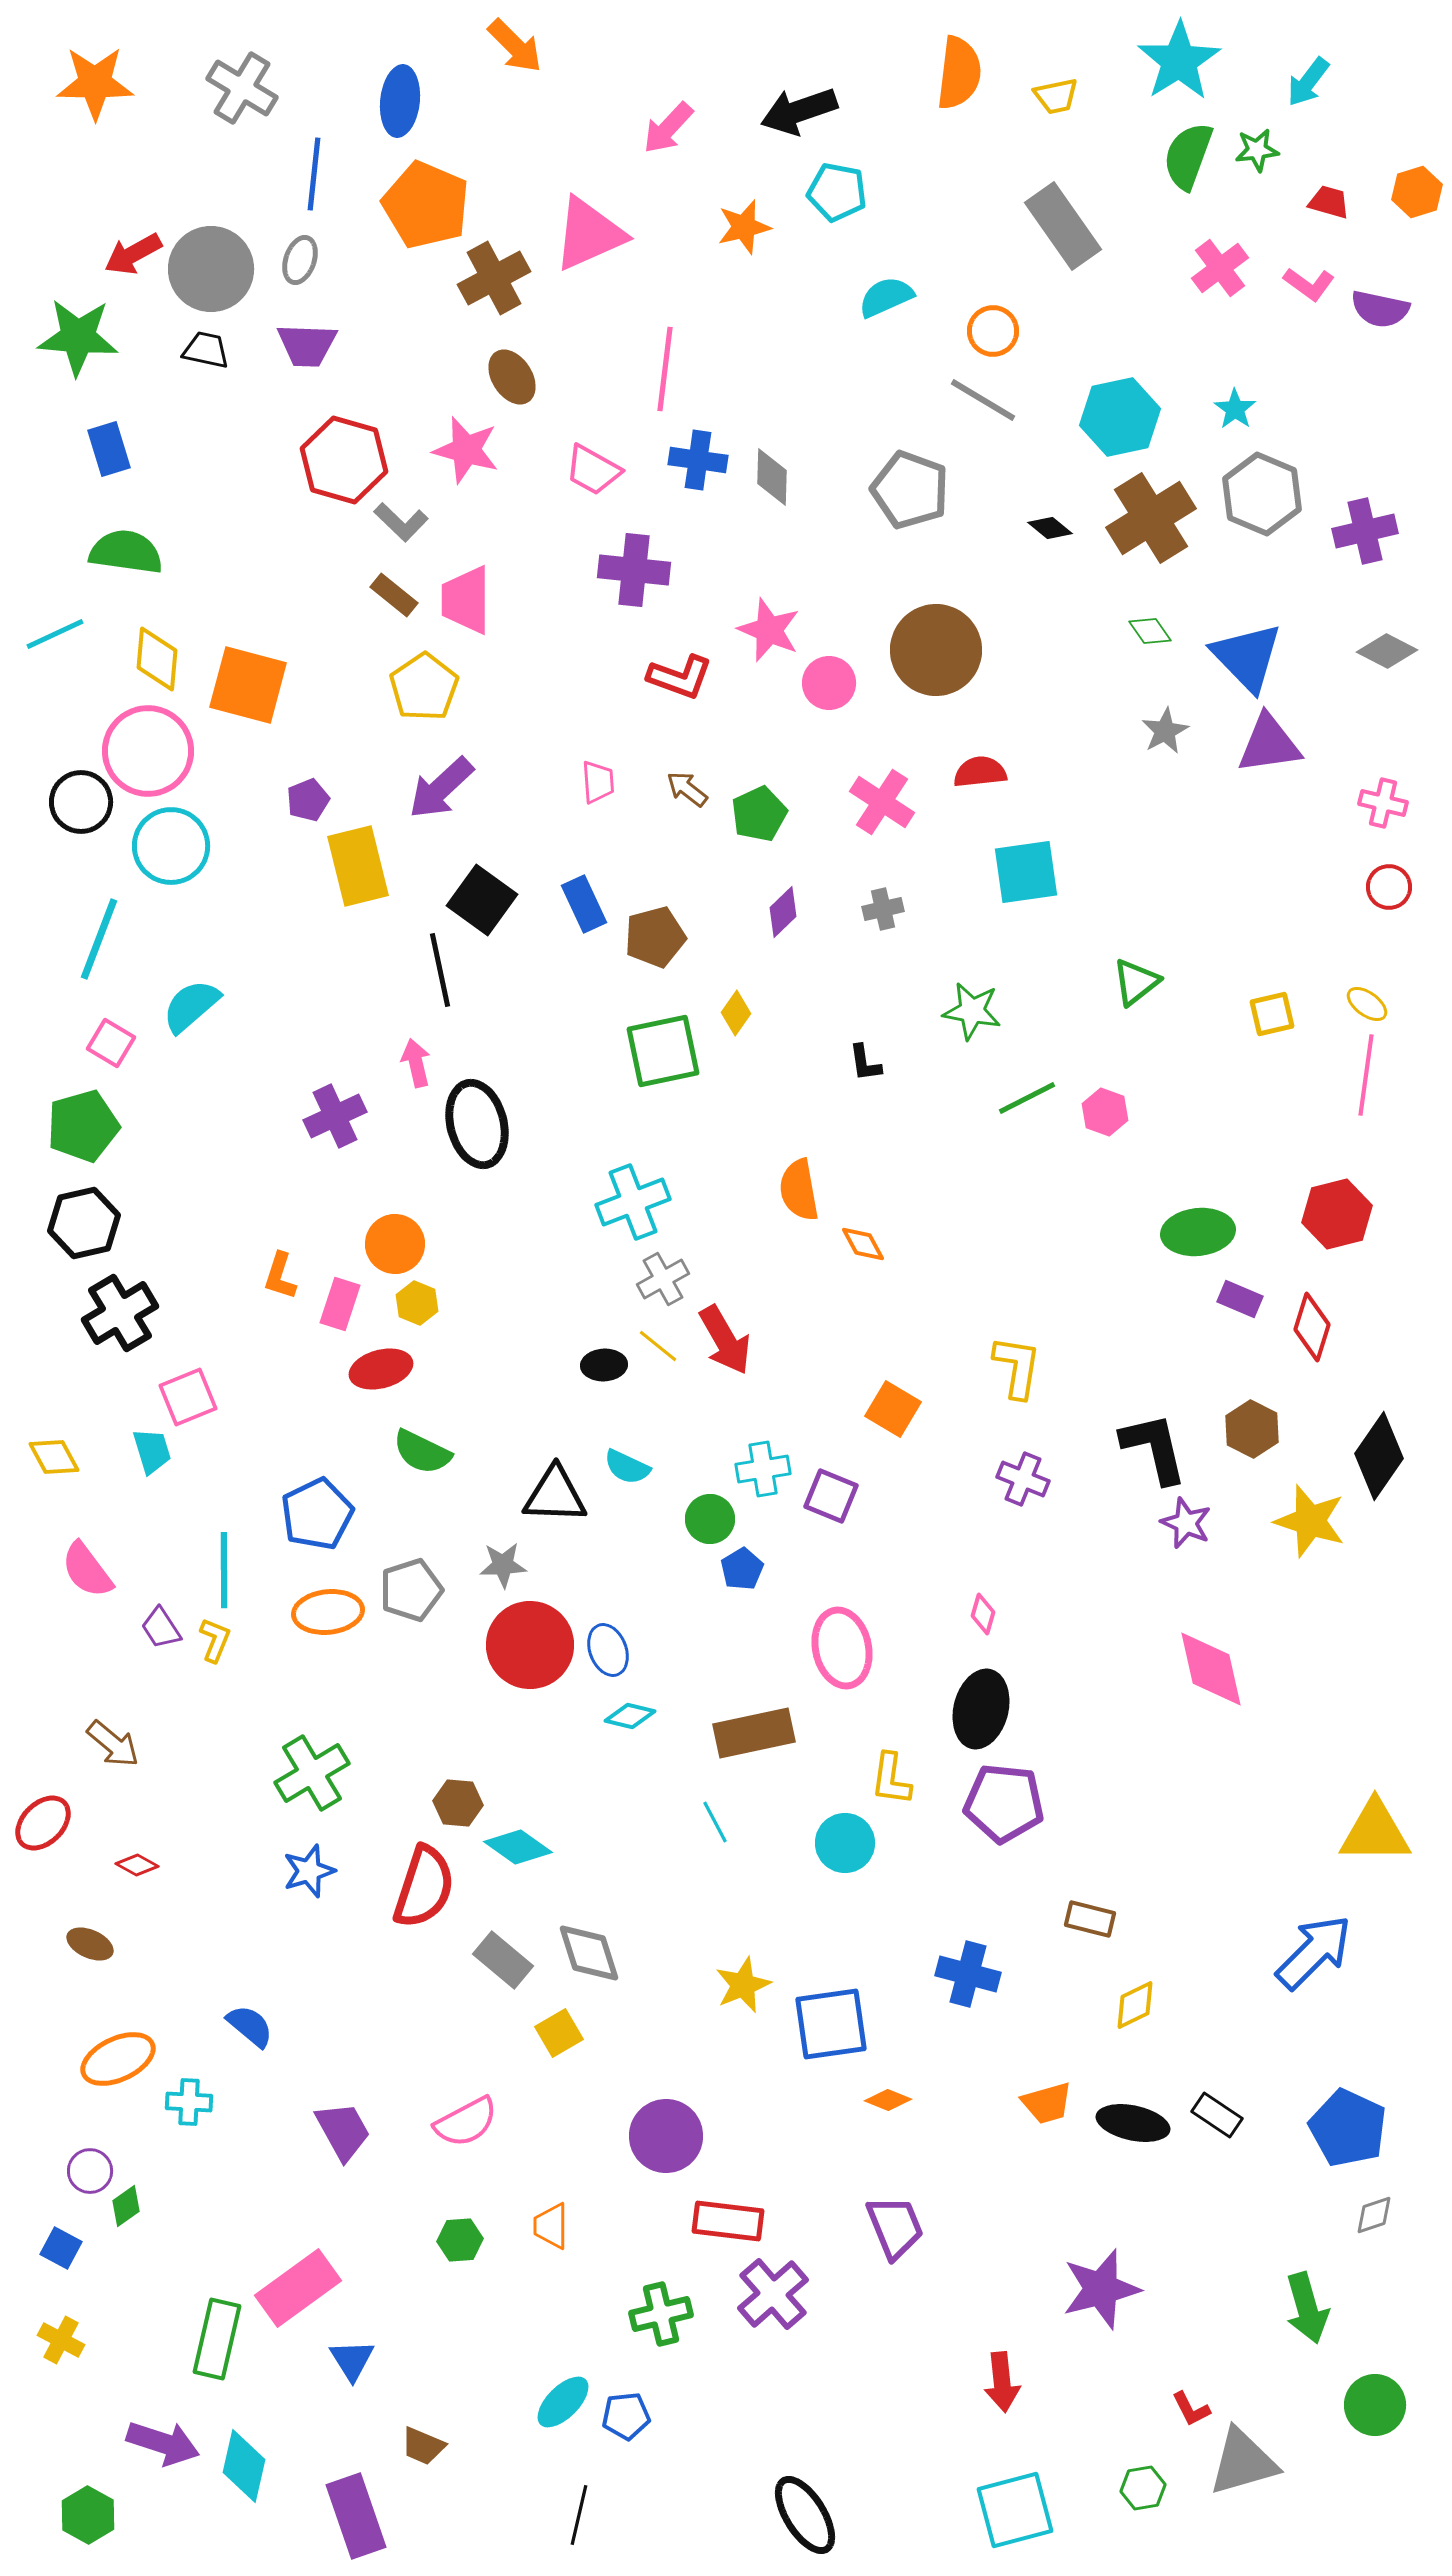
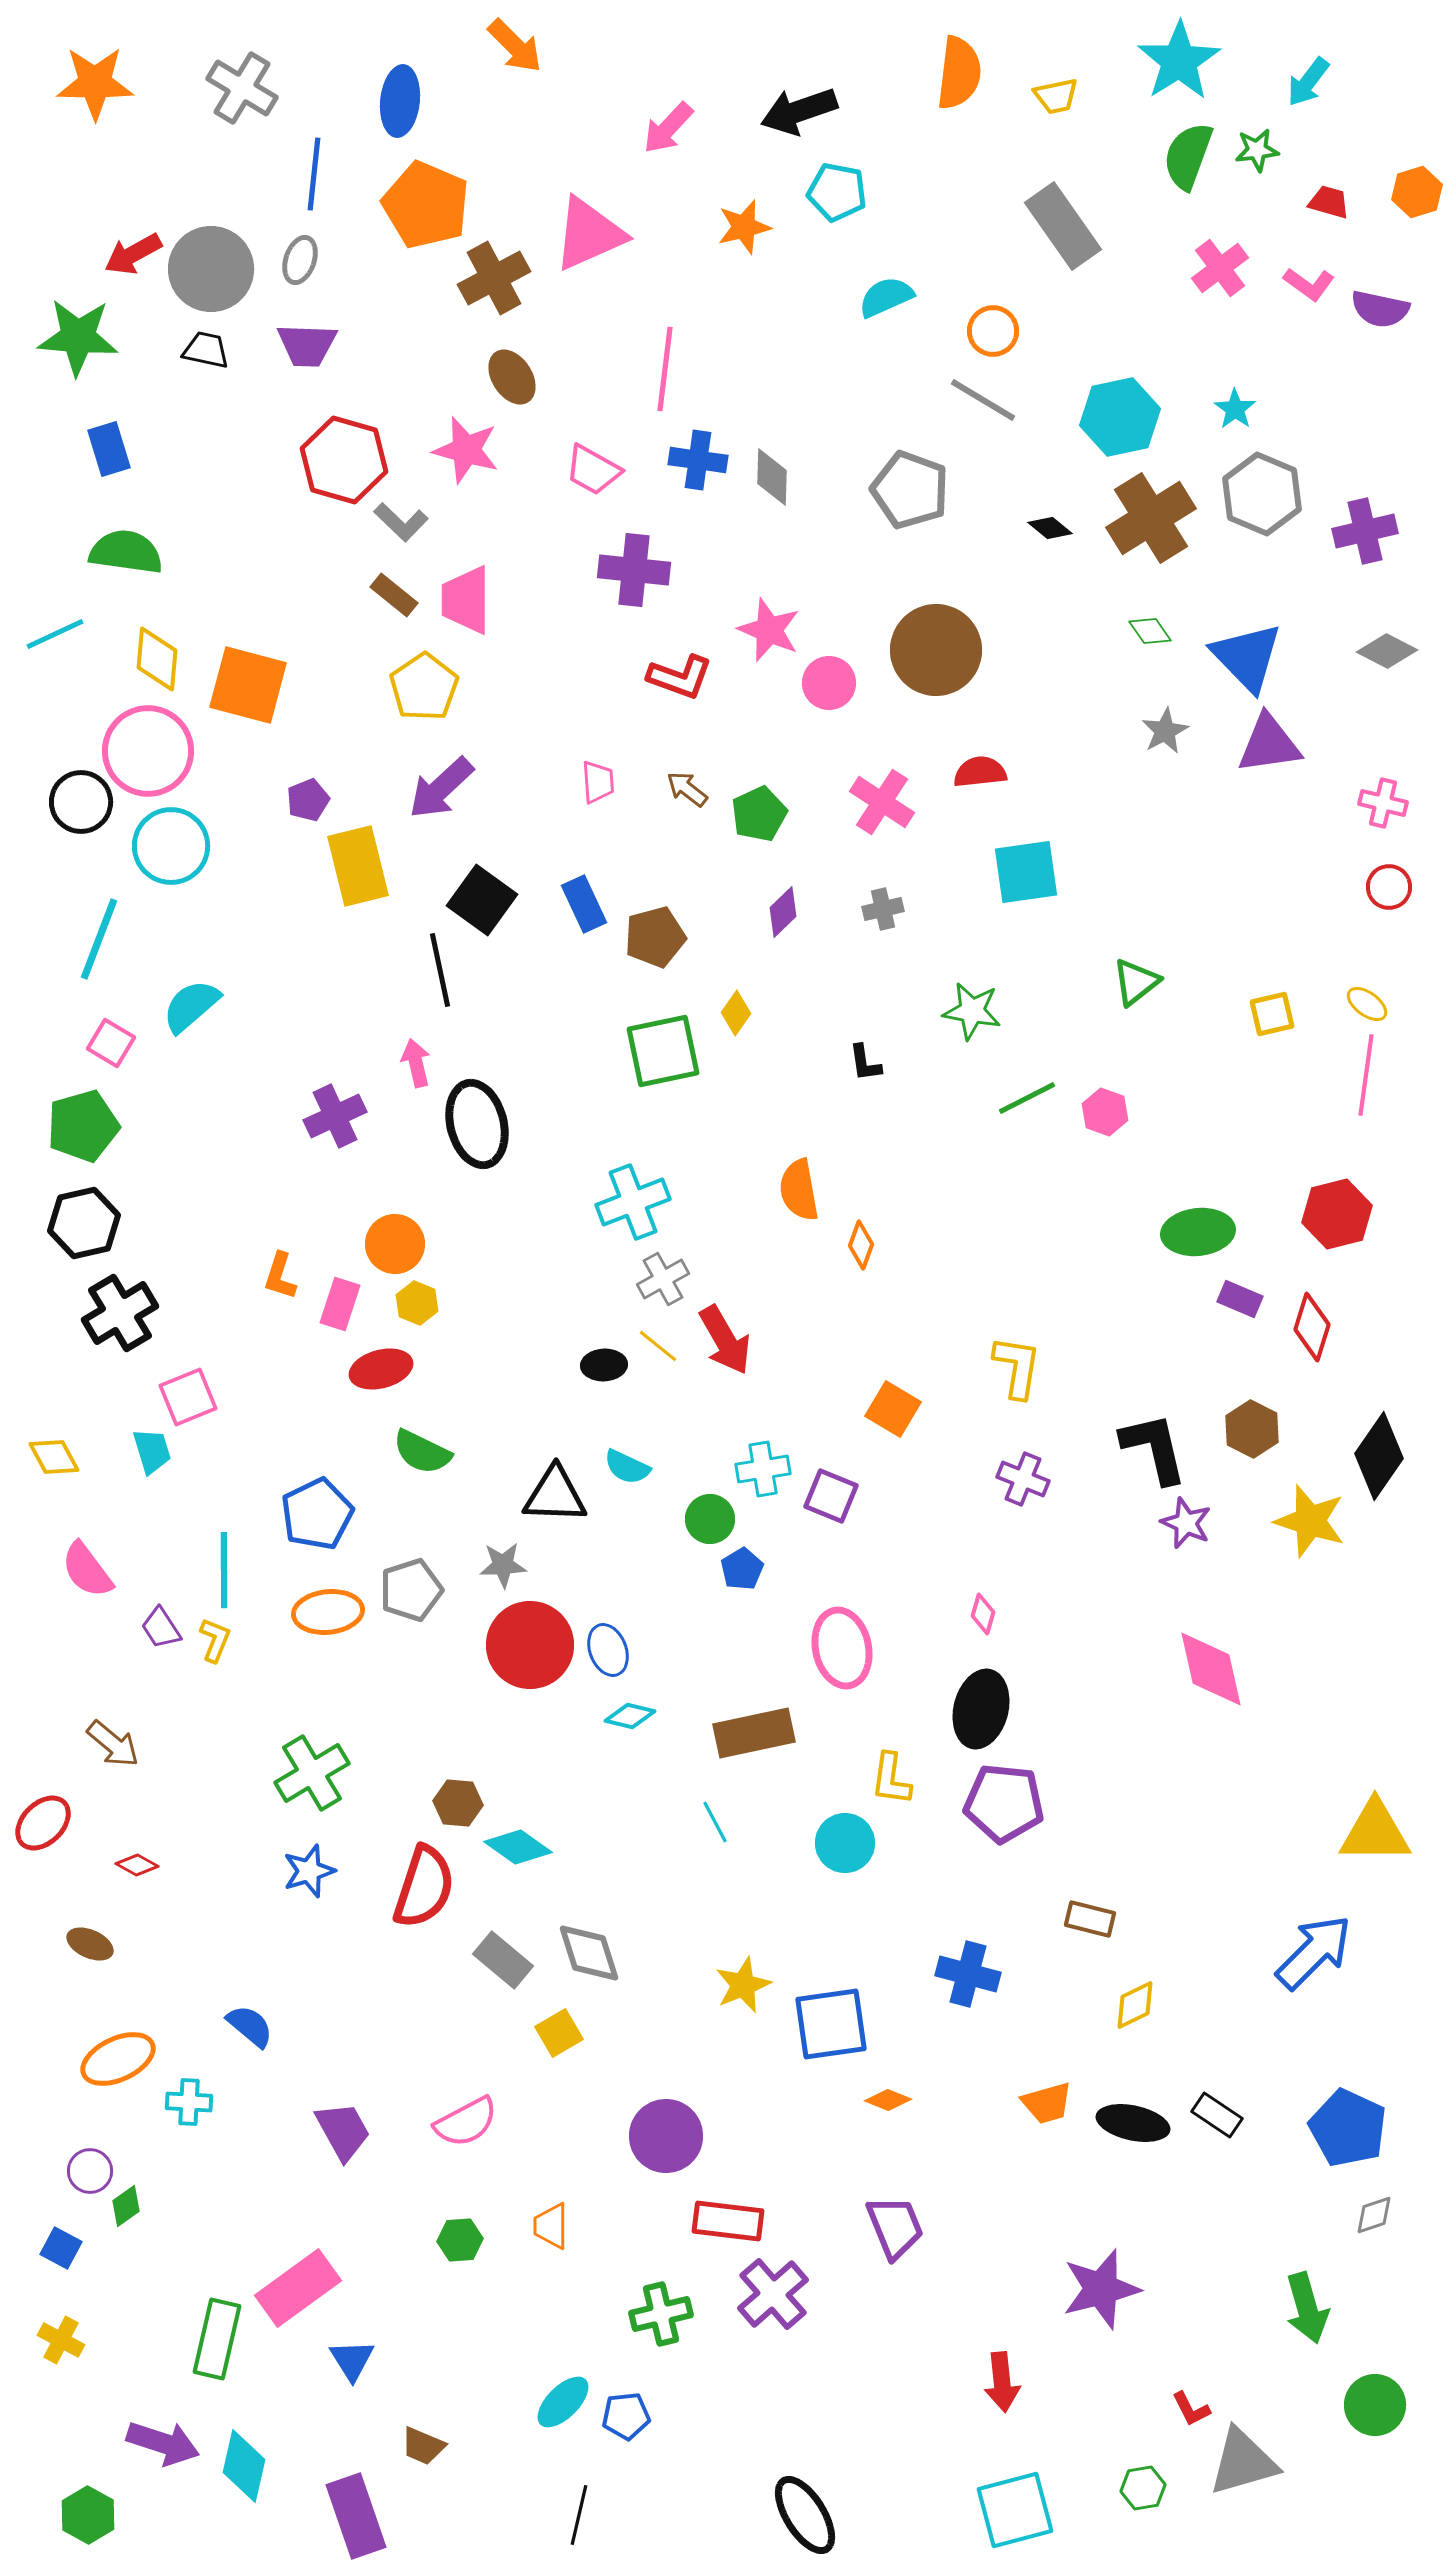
orange diamond at (863, 1244): moved 2 px left, 1 px down; rotated 48 degrees clockwise
